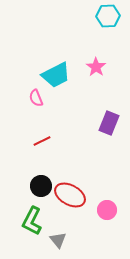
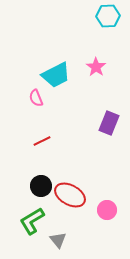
green L-shape: rotated 32 degrees clockwise
